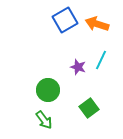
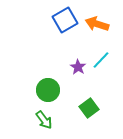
cyan line: rotated 18 degrees clockwise
purple star: rotated 14 degrees clockwise
